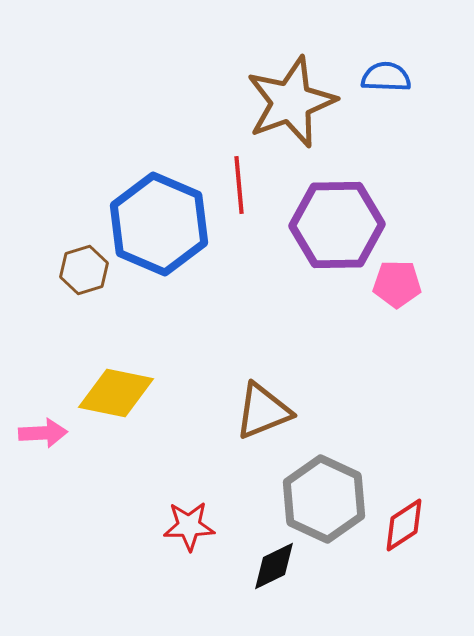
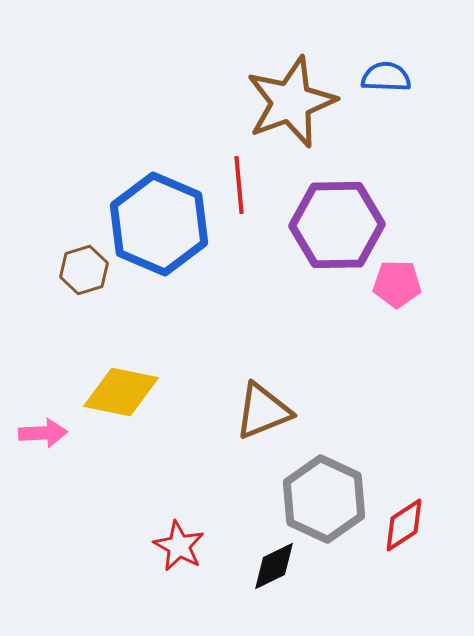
yellow diamond: moved 5 px right, 1 px up
red star: moved 10 px left, 20 px down; rotated 30 degrees clockwise
